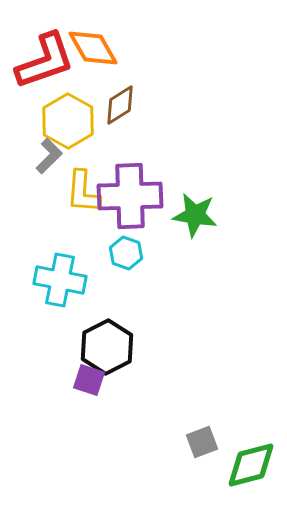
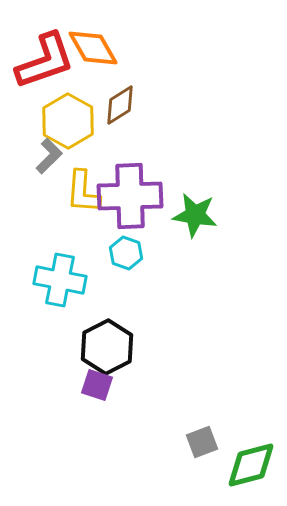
purple square: moved 8 px right, 5 px down
